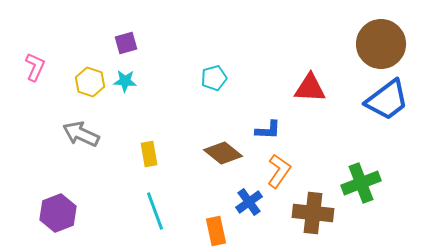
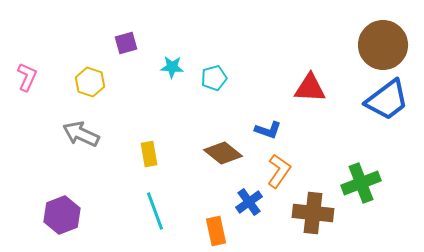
brown circle: moved 2 px right, 1 px down
pink L-shape: moved 8 px left, 10 px down
cyan star: moved 47 px right, 14 px up
blue L-shape: rotated 16 degrees clockwise
purple hexagon: moved 4 px right, 2 px down
